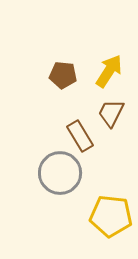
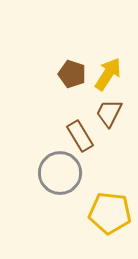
yellow arrow: moved 1 px left, 3 px down
brown pentagon: moved 9 px right, 1 px up; rotated 12 degrees clockwise
brown trapezoid: moved 2 px left
yellow pentagon: moved 1 px left, 3 px up
